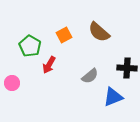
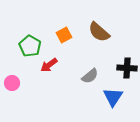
red arrow: rotated 24 degrees clockwise
blue triangle: rotated 35 degrees counterclockwise
